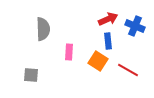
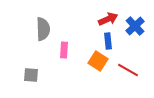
blue cross: rotated 24 degrees clockwise
pink rectangle: moved 5 px left, 2 px up
